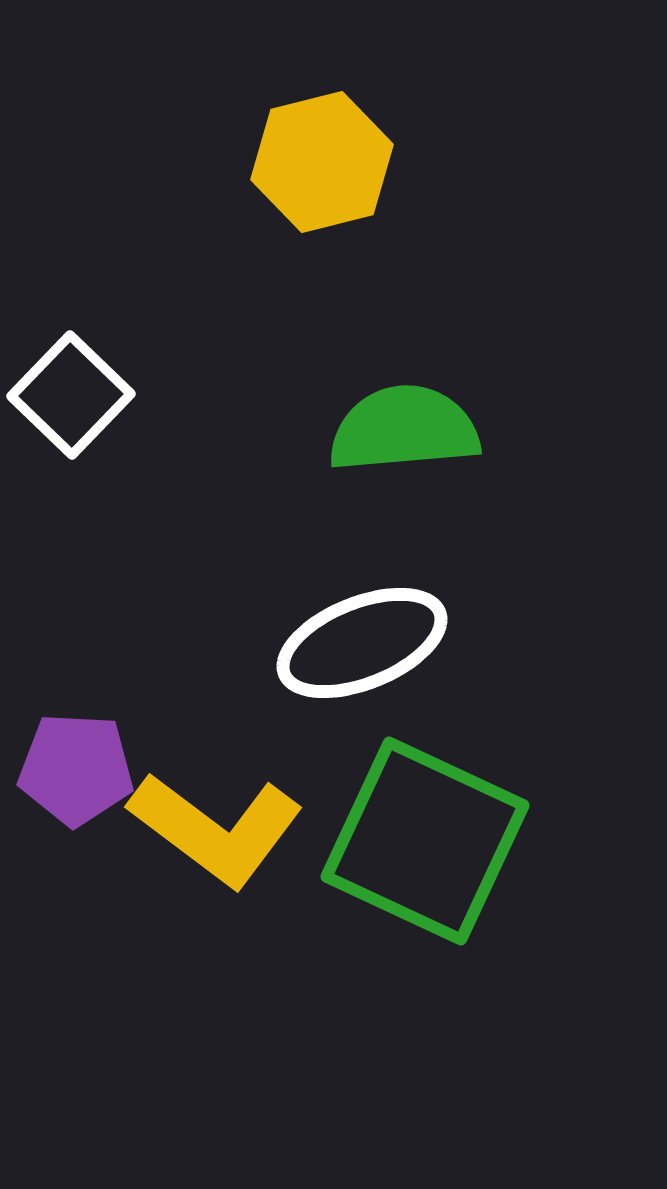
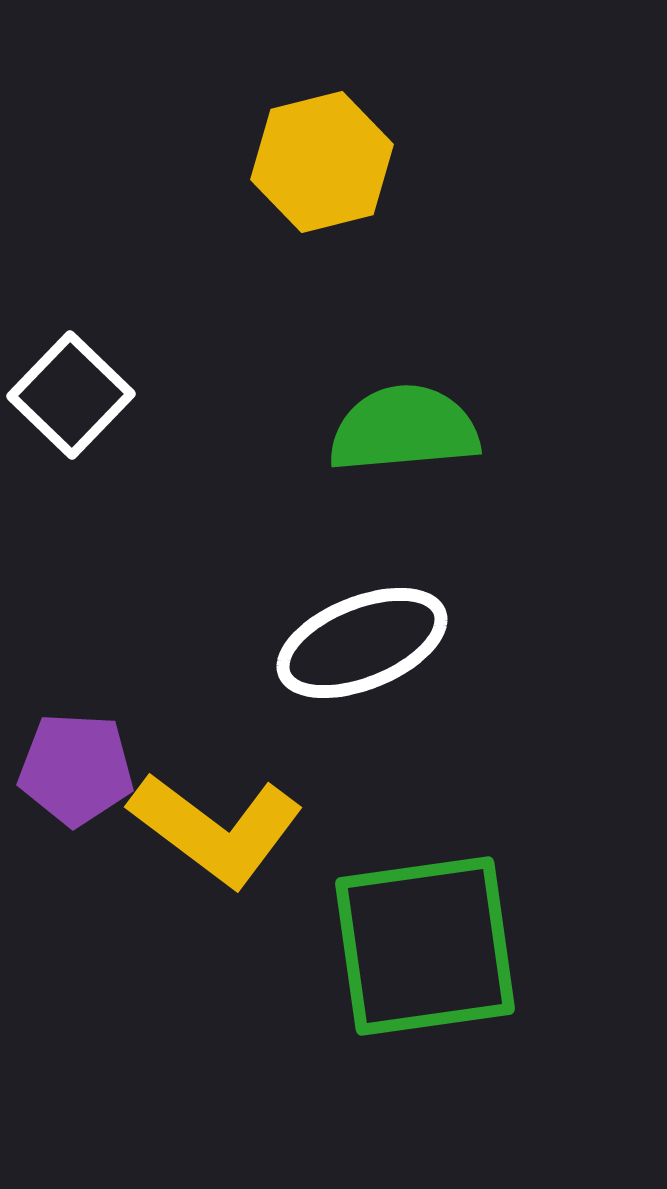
green square: moved 105 px down; rotated 33 degrees counterclockwise
